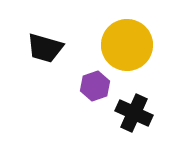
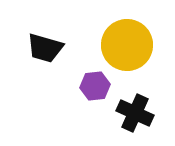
purple hexagon: rotated 12 degrees clockwise
black cross: moved 1 px right
